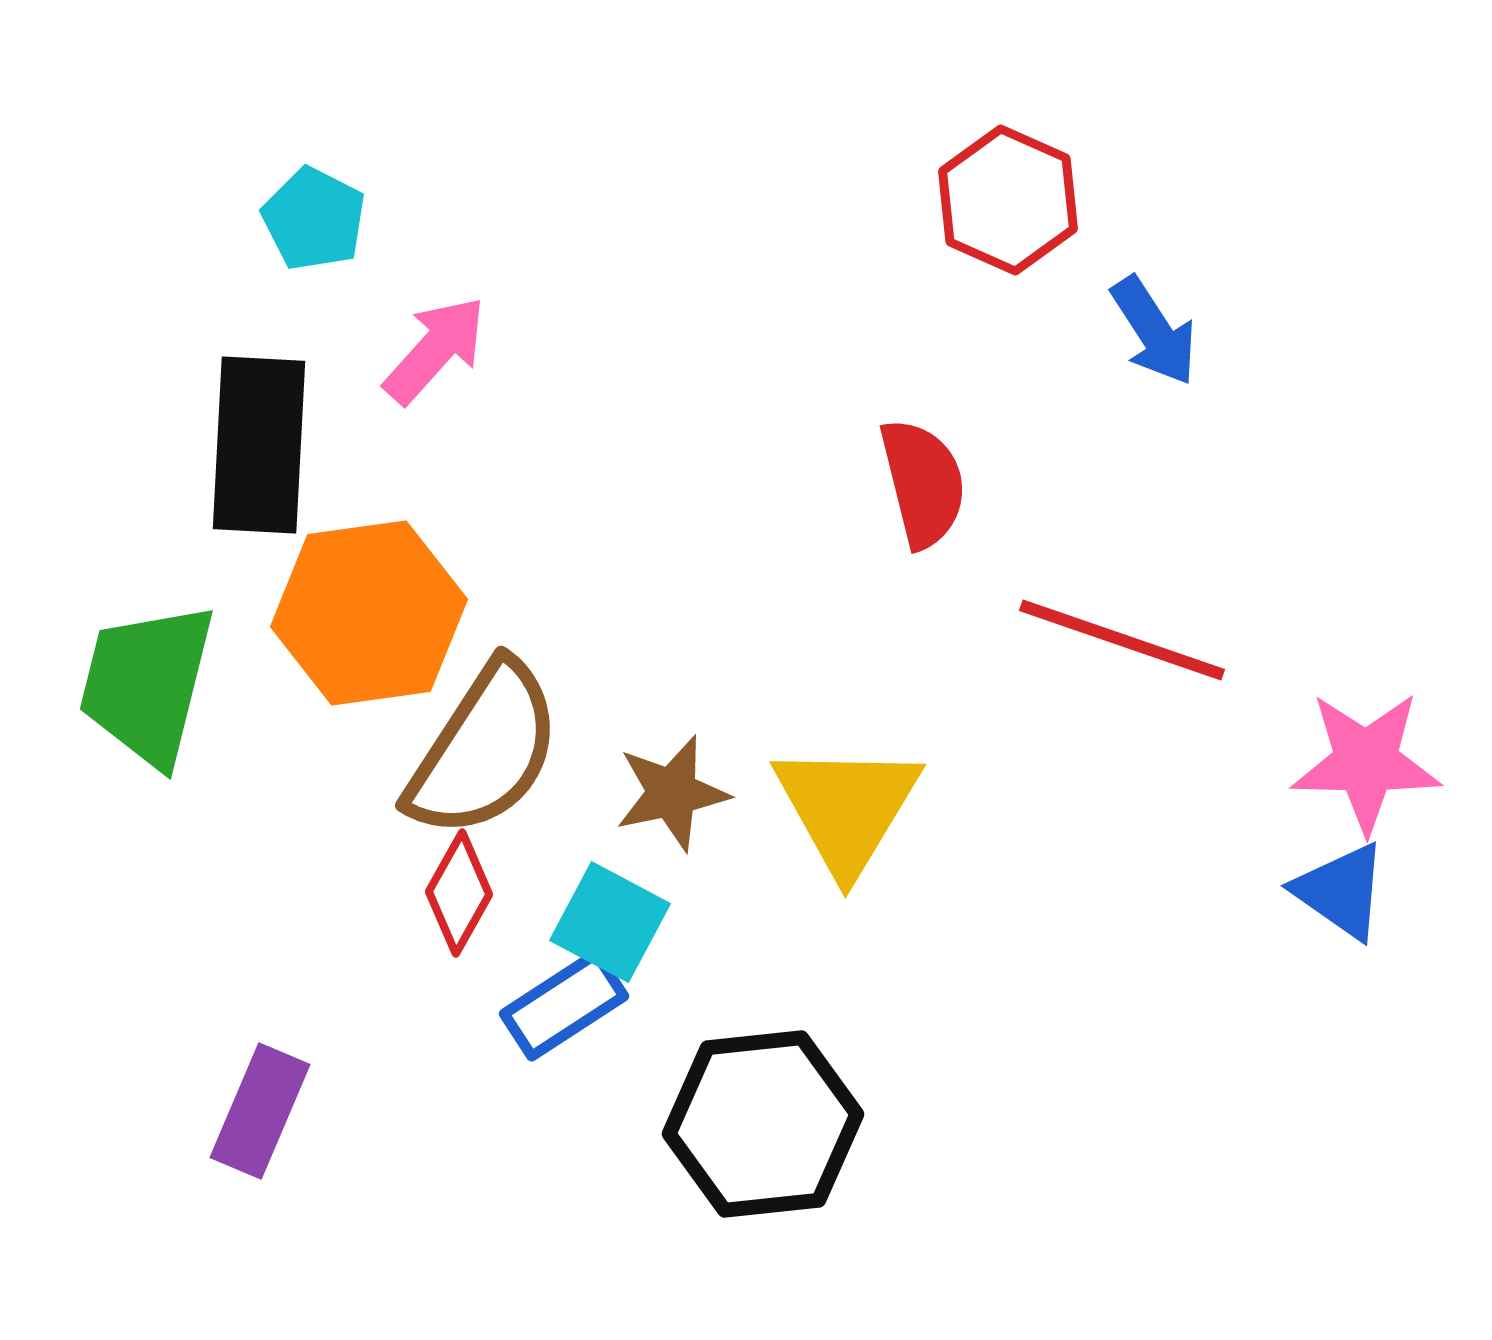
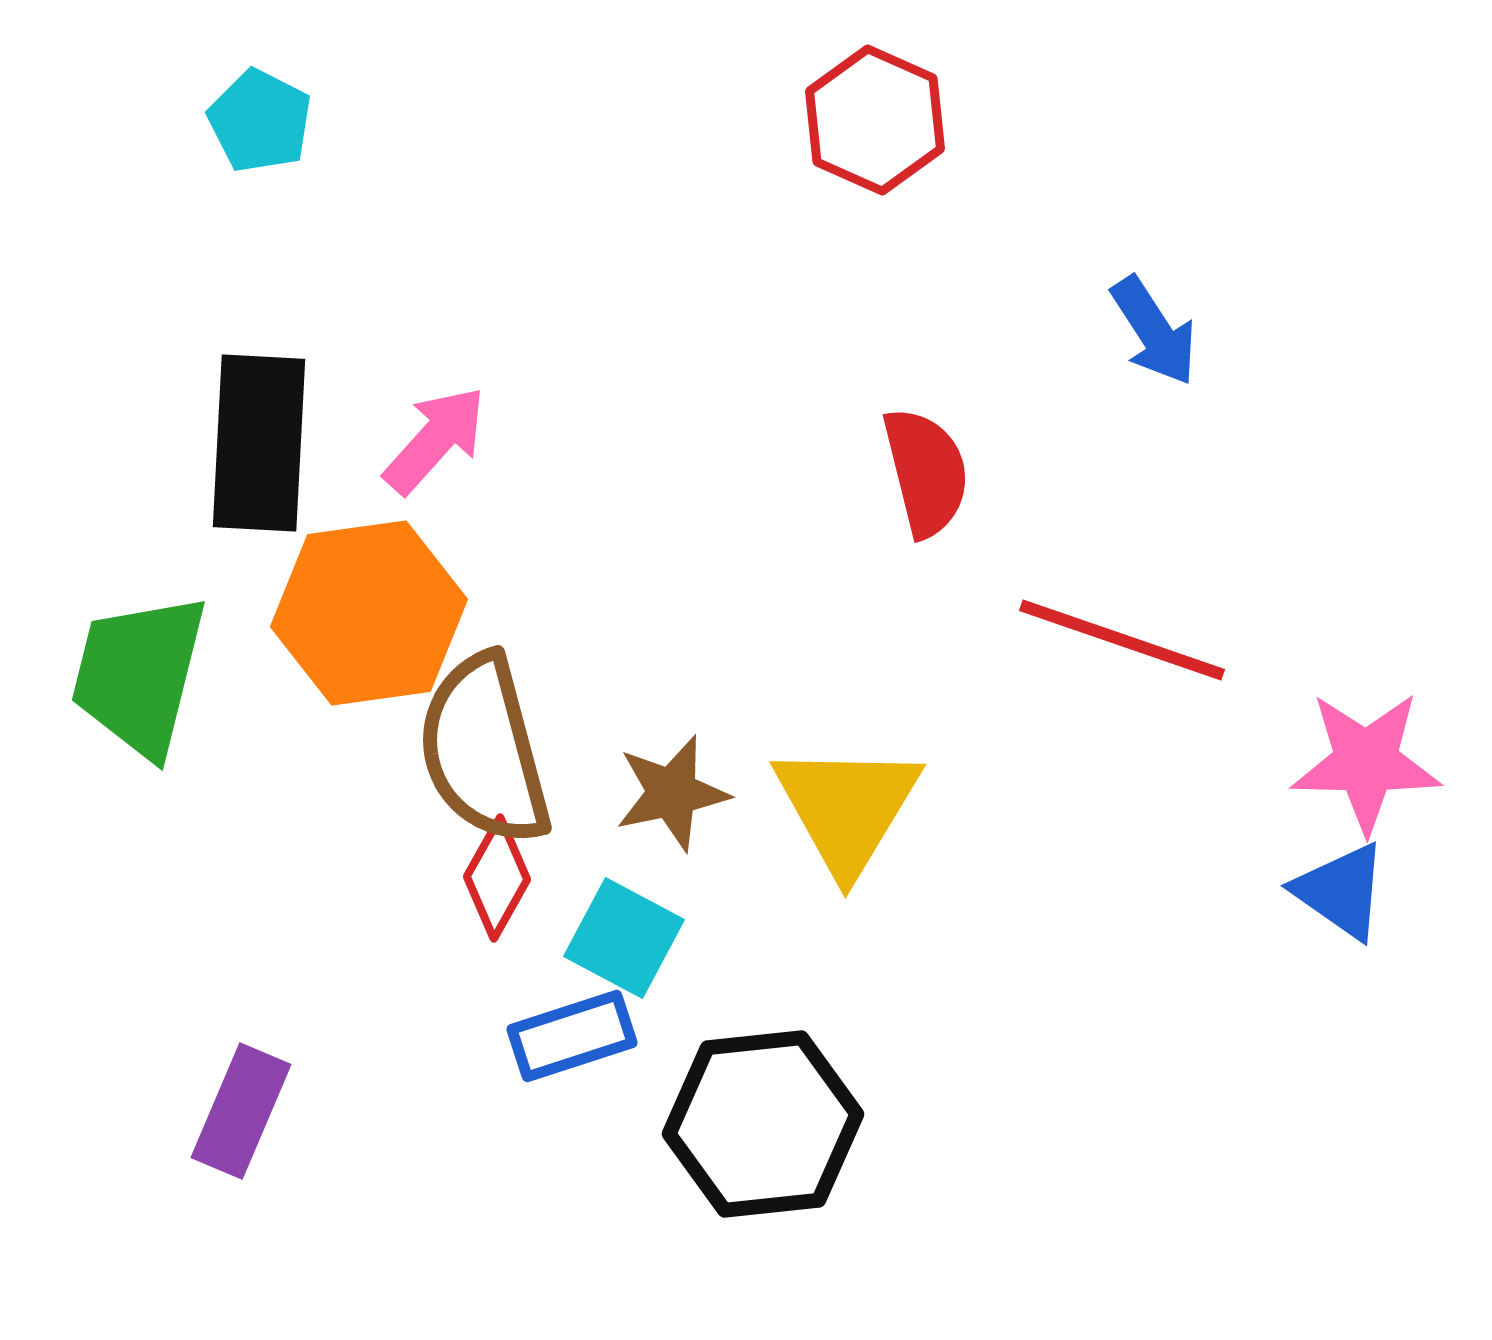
red hexagon: moved 133 px left, 80 px up
cyan pentagon: moved 54 px left, 98 px up
pink arrow: moved 90 px down
black rectangle: moved 2 px up
red semicircle: moved 3 px right, 11 px up
green trapezoid: moved 8 px left, 9 px up
brown semicircle: rotated 132 degrees clockwise
red diamond: moved 38 px right, 15 px up
cyan square: moved 14 px right, 16 px down
blue rectangle: moved 8 px right, 31 px down; rotated 15 degrees clockwise
purple rectangle: moved 19 px left
